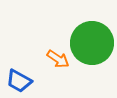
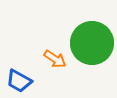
orange arrow: moved 3 px left
